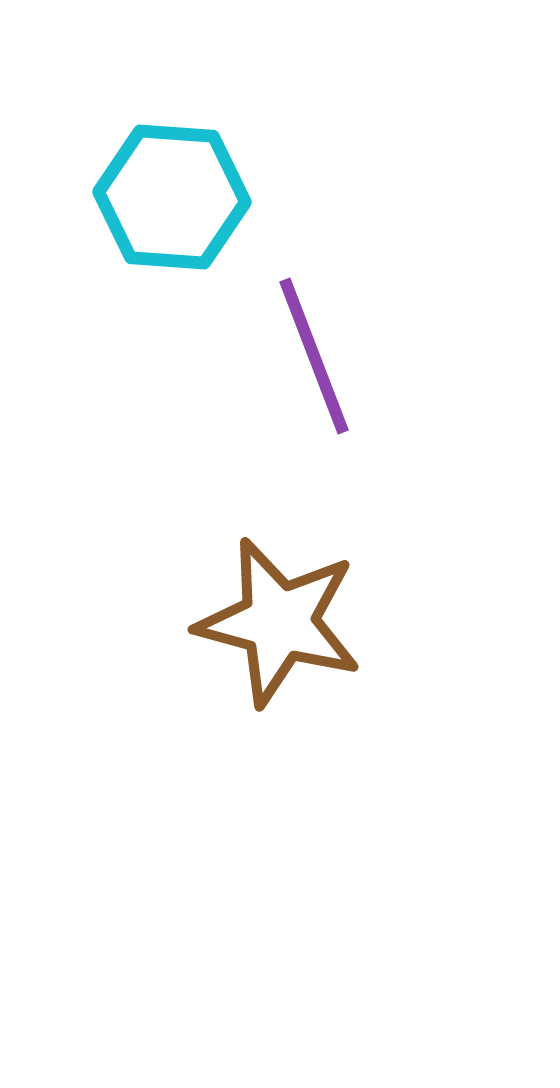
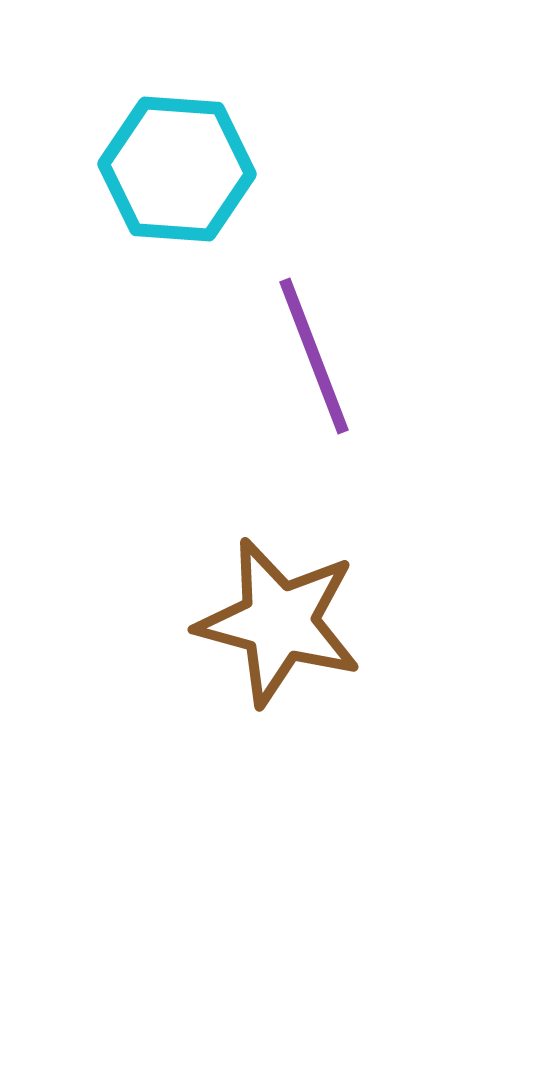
cyan hexagon: moved 5 px right, 28 px up
